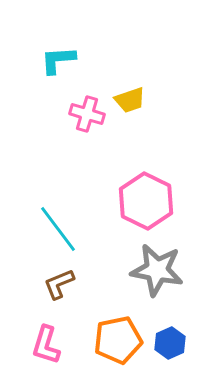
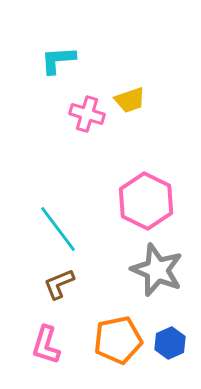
gray star: rotated 12 degrees clockwise
